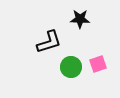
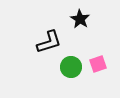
black star: rotated 30 degrees clockwise
